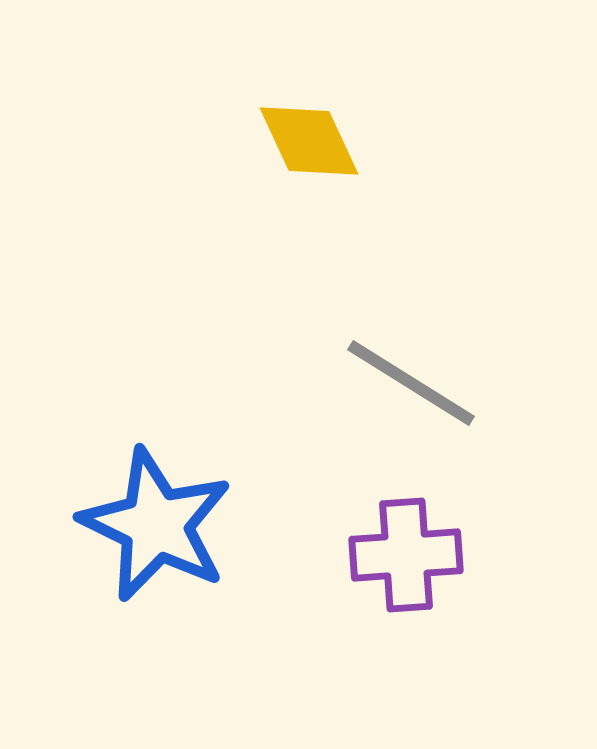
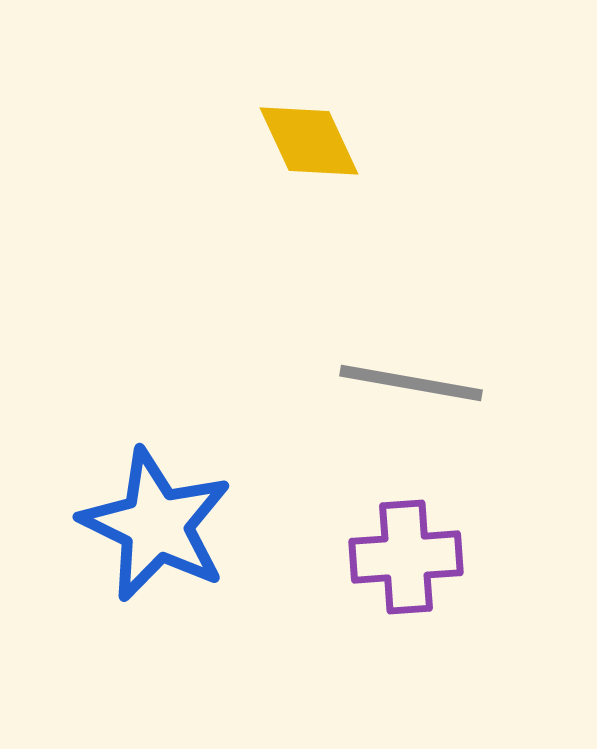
gray line: rotated 22 degrees counterclockwise
purple cross: moved 2 px down
